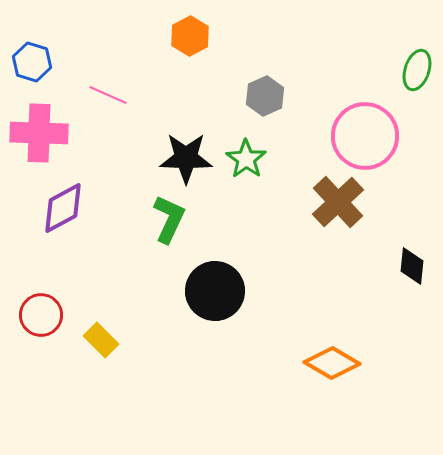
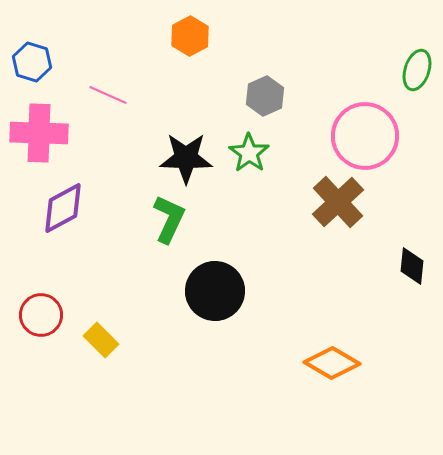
green star: moved 3 px right, 6 px up
